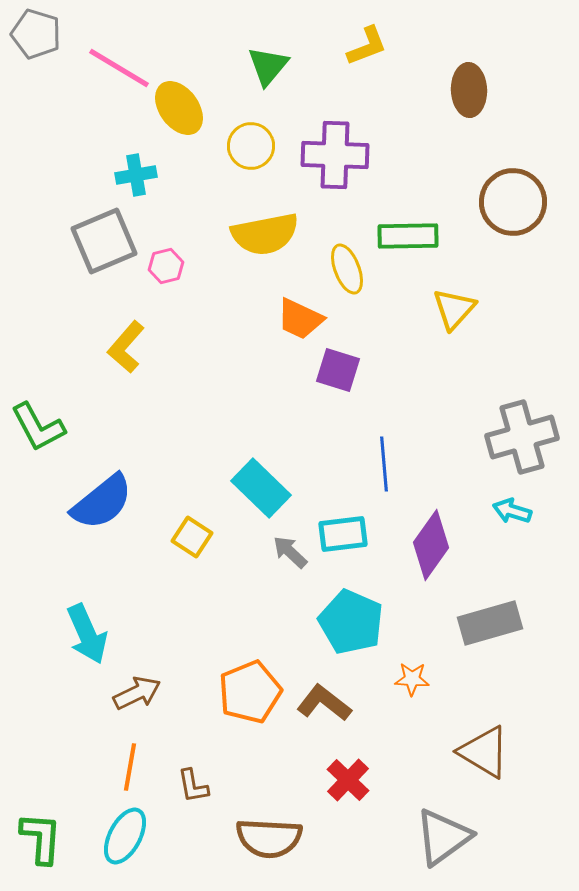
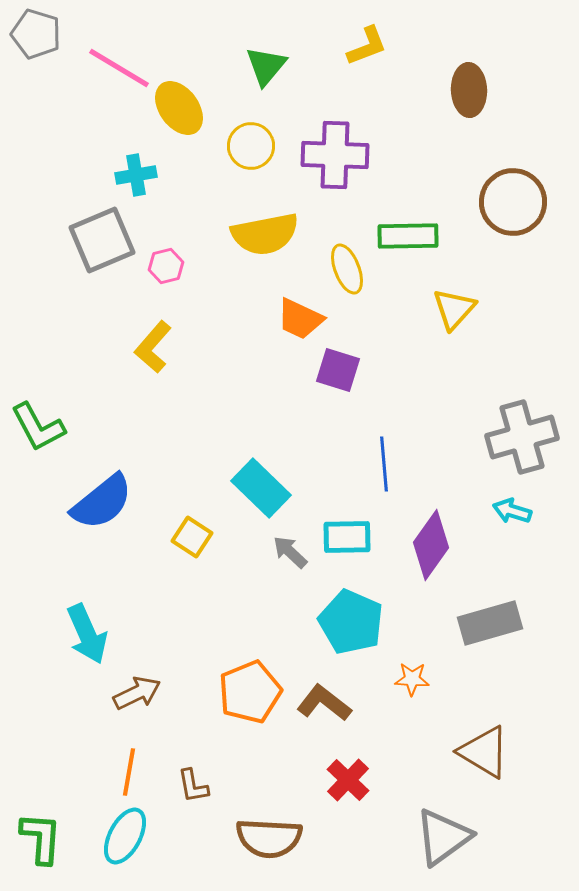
green triangle at (268, 66): moved 2 px left
gray square at (104, 241): moved 2 px left, 1 px up
yellow L-shape at (126, 347): moved 27 px right
cyan rectangle at (343, 534): moved 4 px right, 3 px down; rotated 6 degrees clockwise
orange line at (130, 767): moved 1 px left, 5 px down
